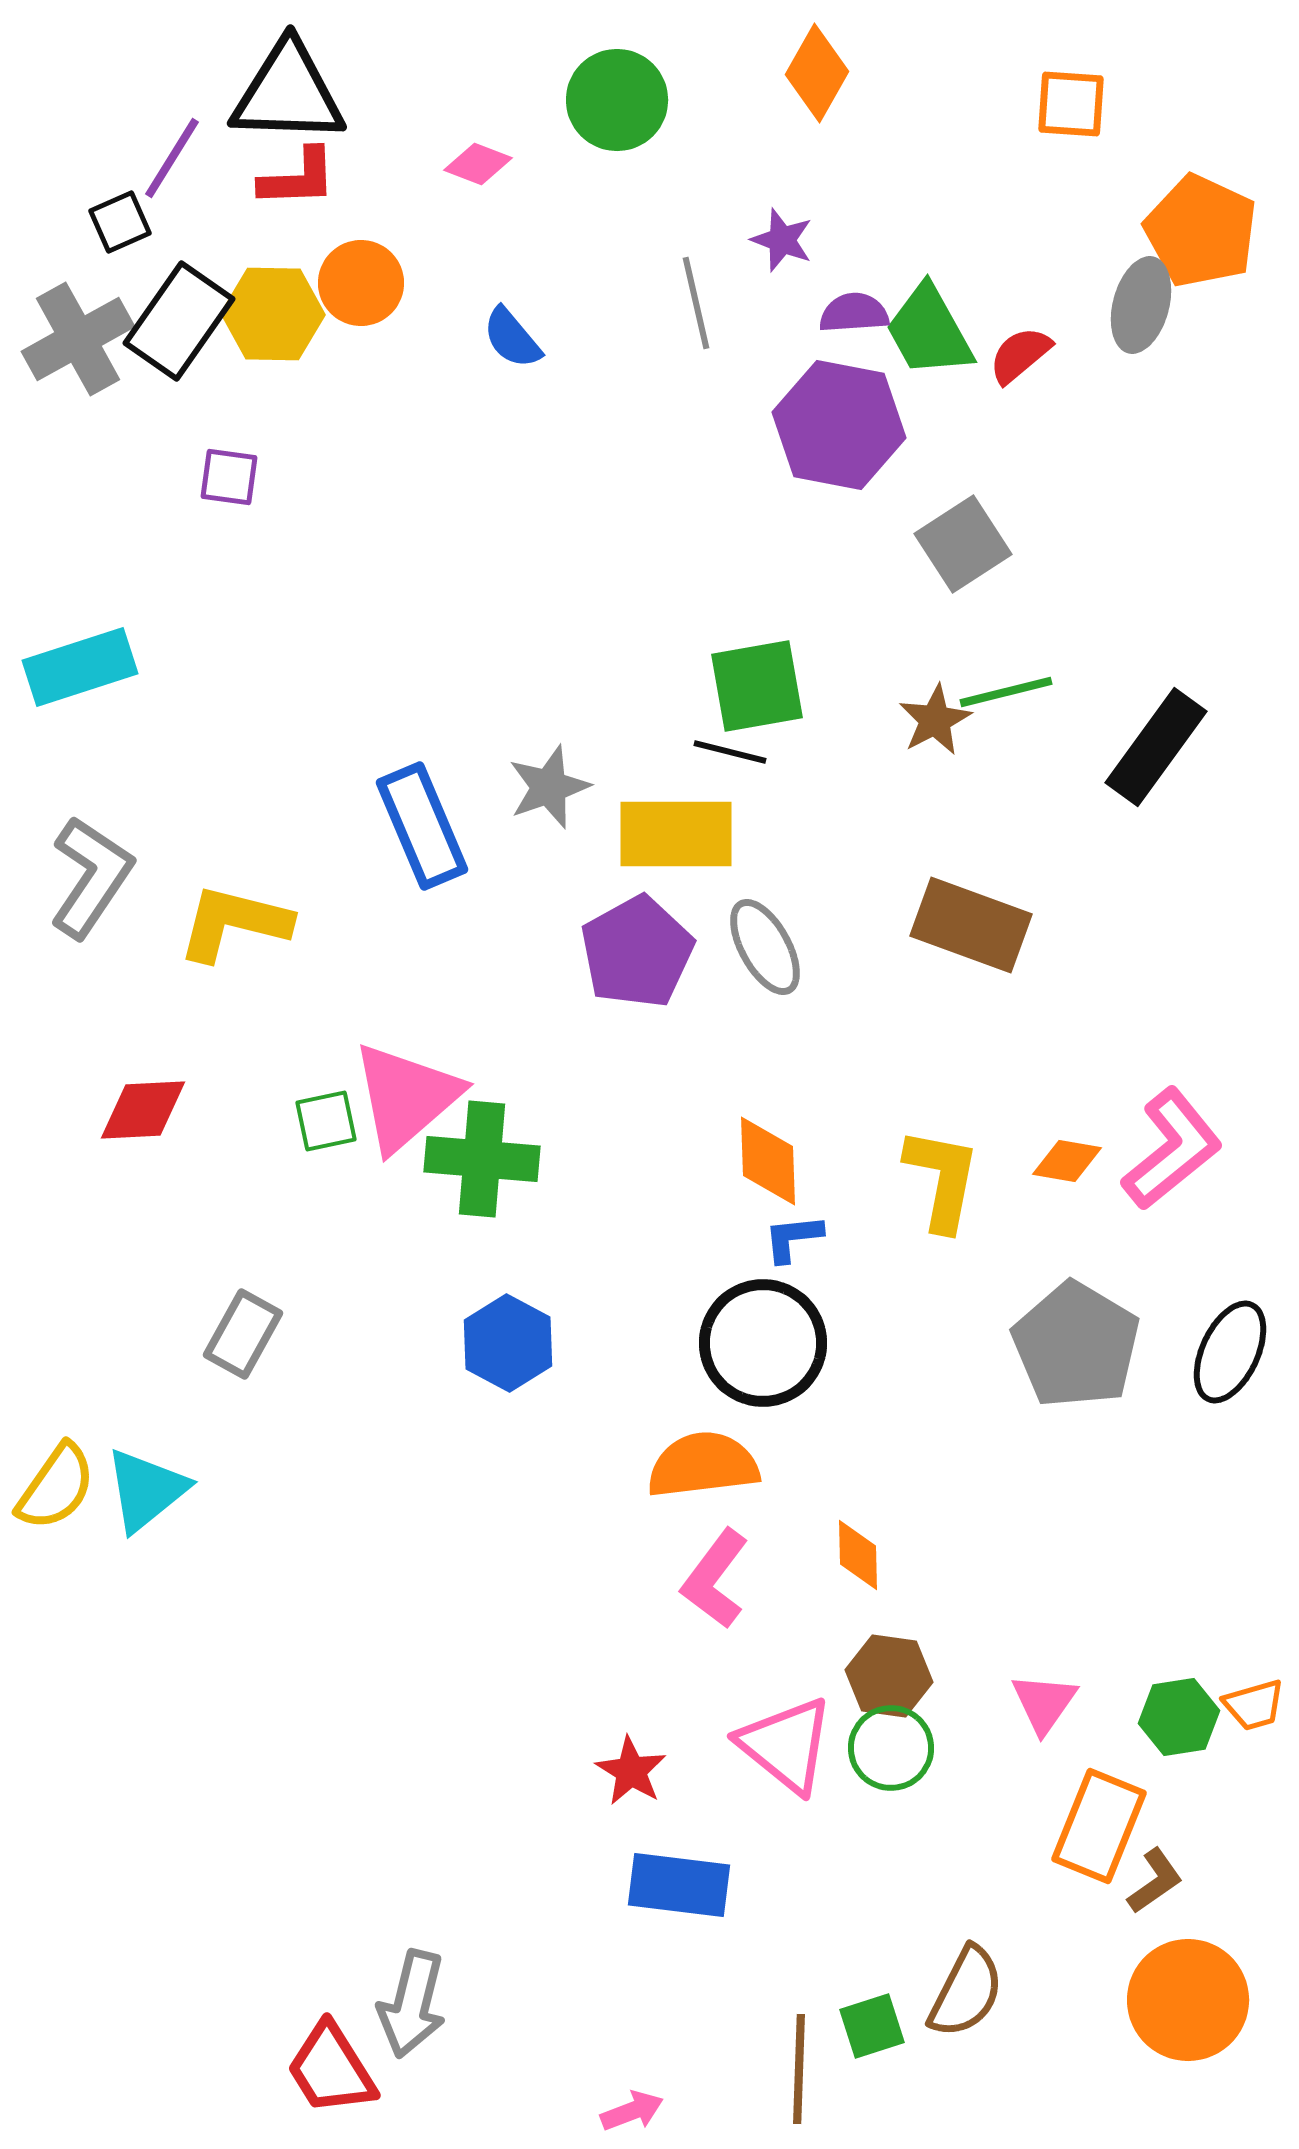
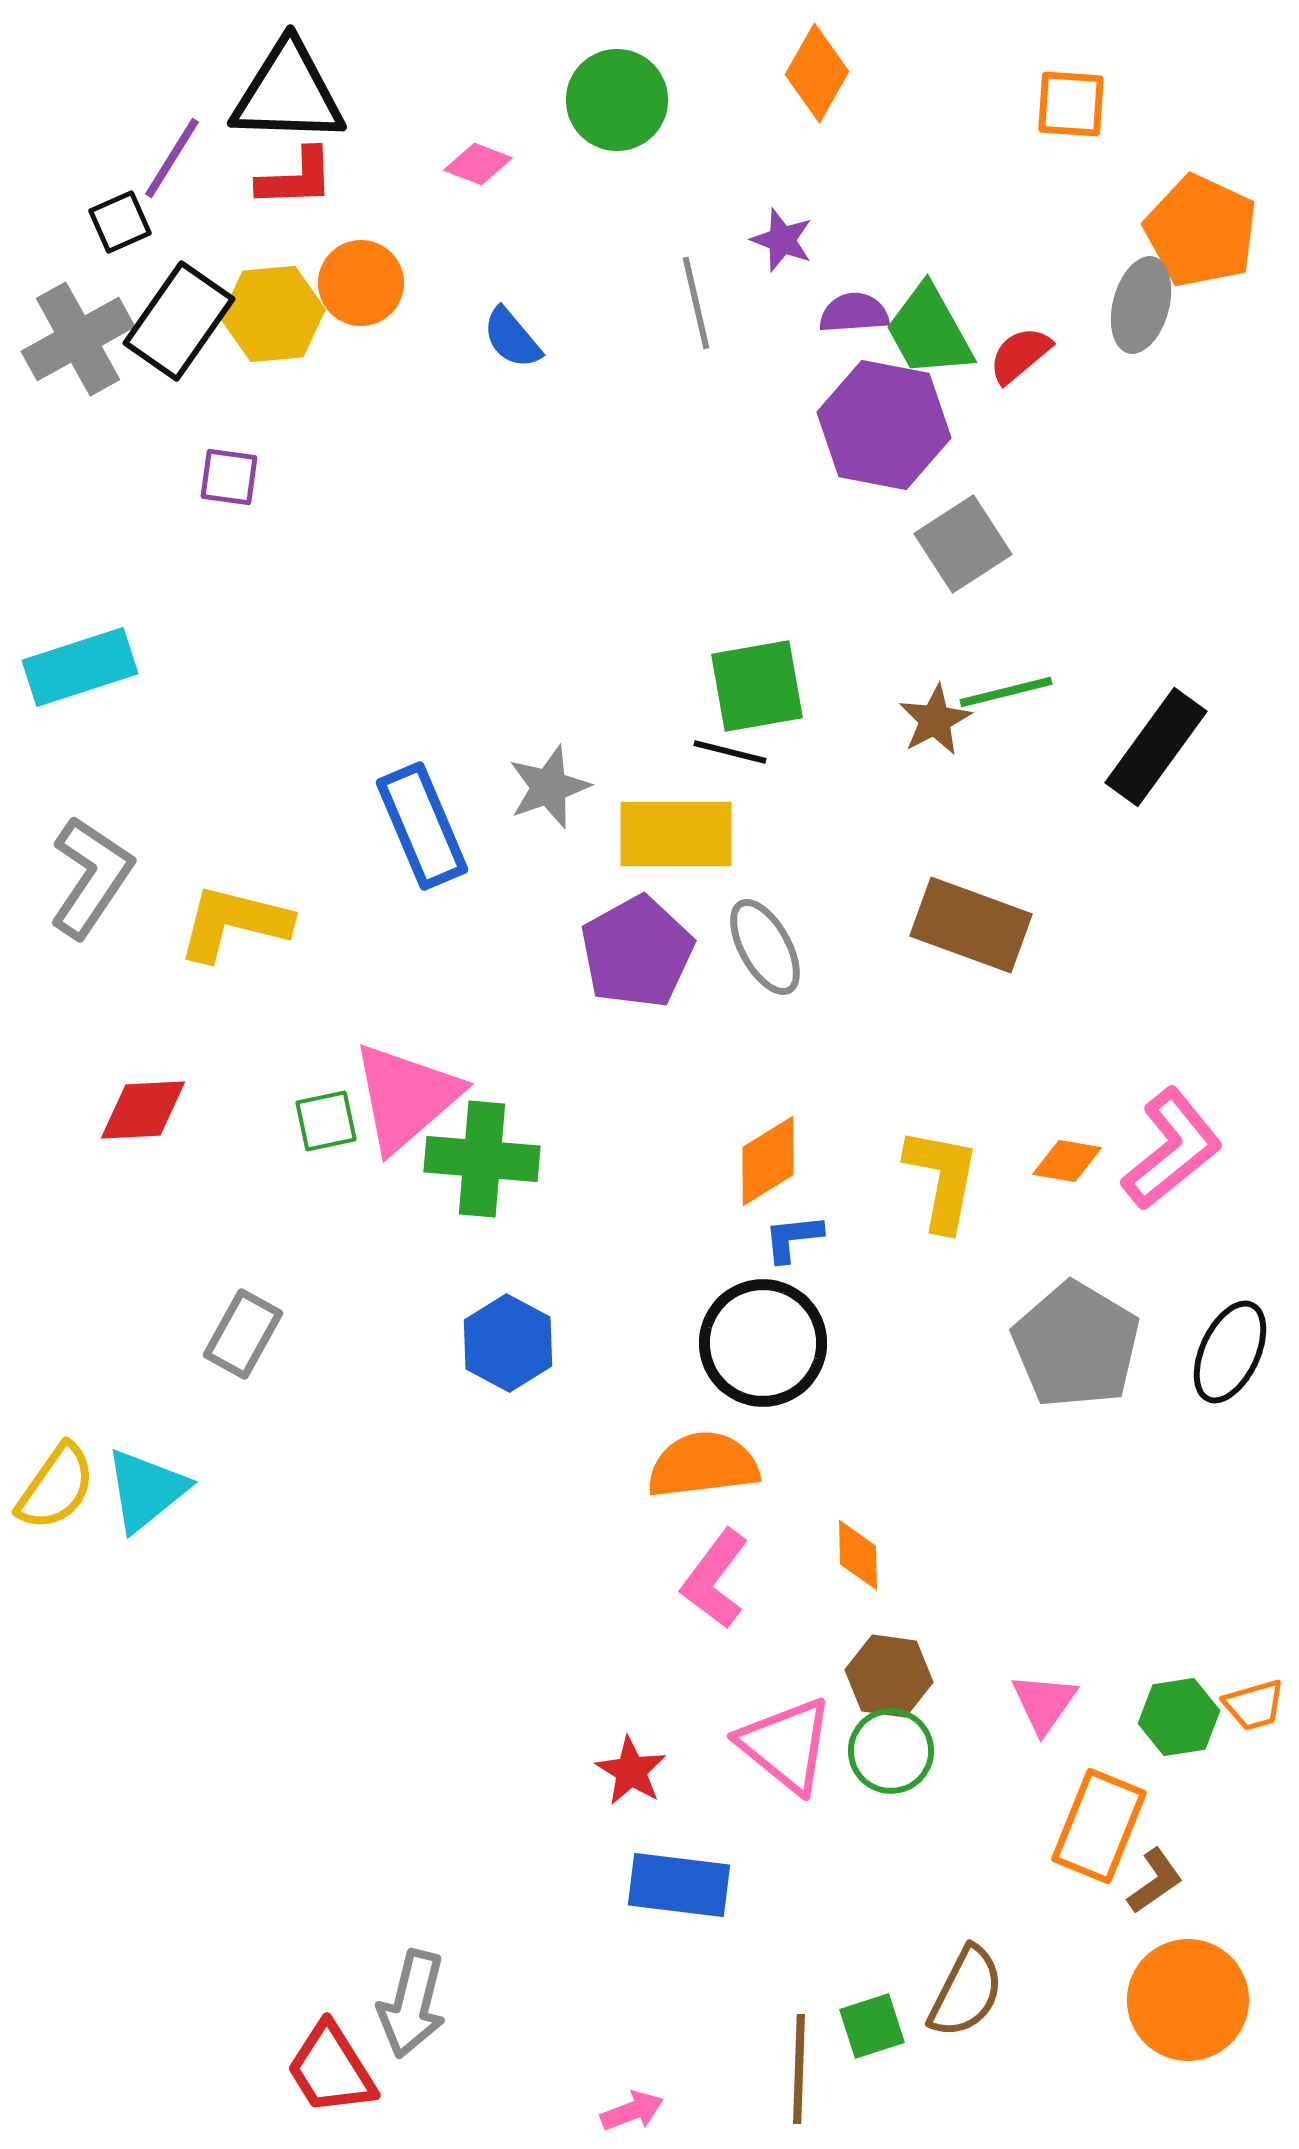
red L-shape at (298, 178): moved 2 px left
yellow hexagon at (273, 314): rotated 6 degrees counterclockwise
purple hexagon at (839, 425): moved 45 px right
orange diamond at (768, 1161): rotated 60 degrees clockwise
green circle at (891, 1748): moved 3 px down
